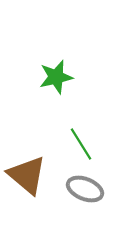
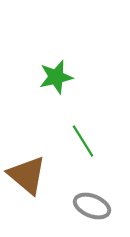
green line: moved 2 px right, 3 px up
gray ellipse: moved 7 px right, 17 px down
